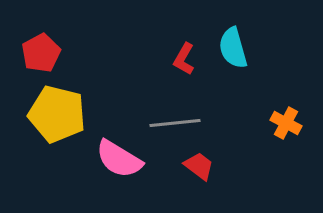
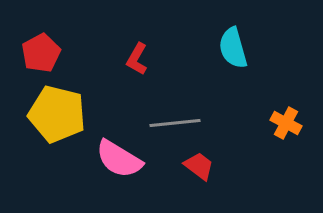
red L-shape: moved 47 px left
